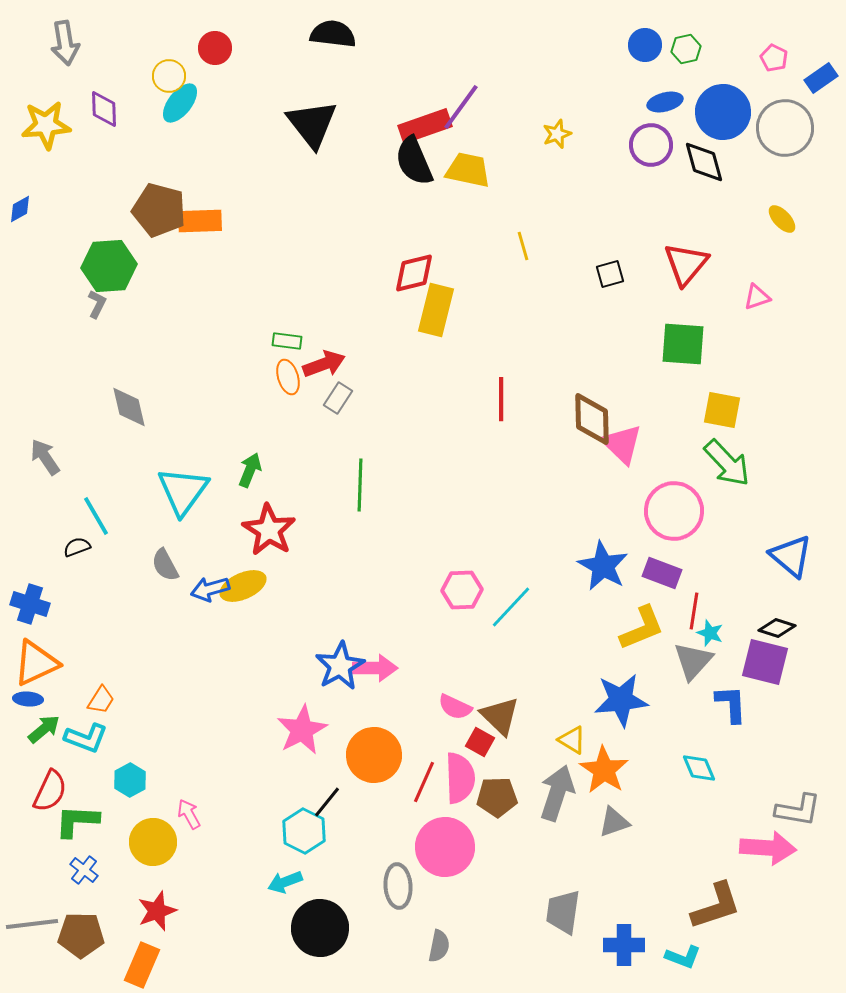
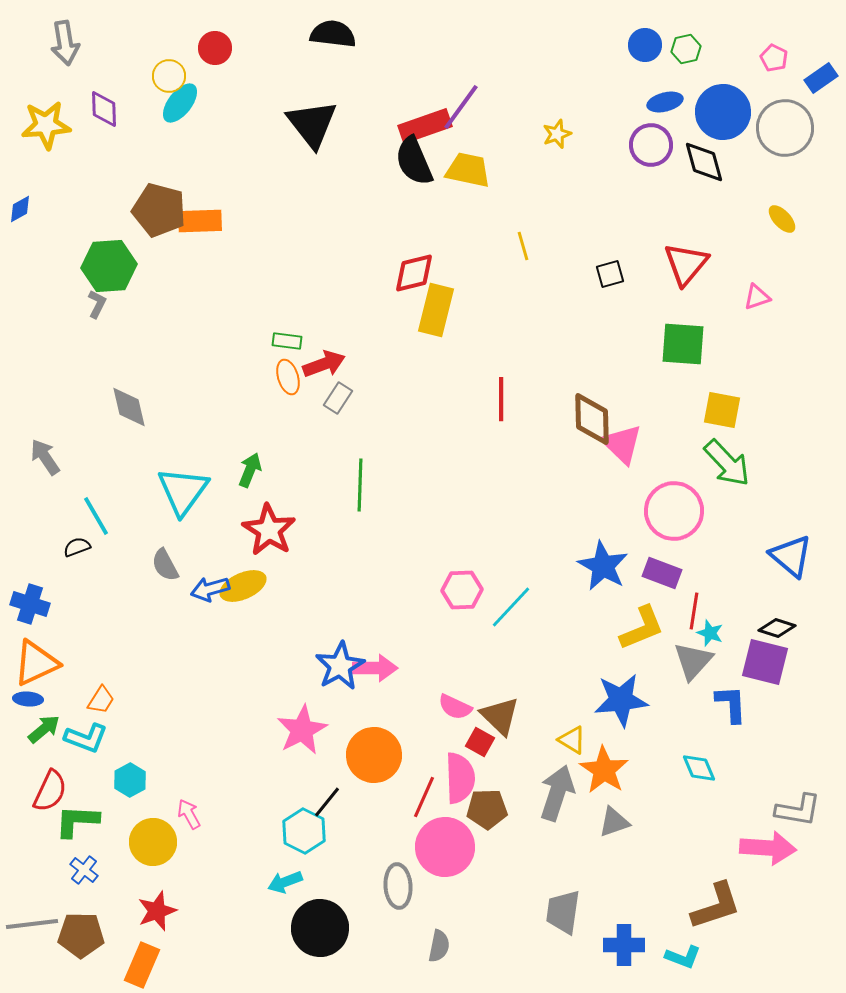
red line at (424, 782): moved 15 px down
brown pentagon at (497, 797): moved 10 px left, 12 px down
